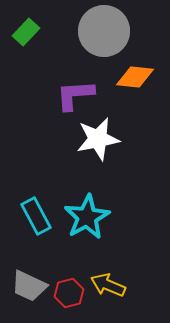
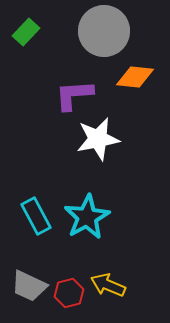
purple L-shape: moved 1 px left
